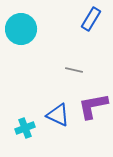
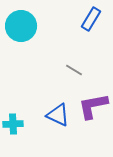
cyan circle: moved 3 px up
gray line: rotated 18 degrees clockwise
cyan cross: moved 12 px left, 4 px up; rotated 18 degrees clockwise
